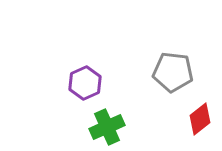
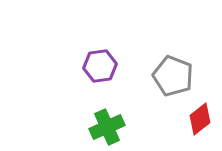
gray pentagon: moved 4 px down; rotated 15 degrees clockwise
purple hexagon: moved 15 px right, 17 px up; rotated 16 degrees clockwise
